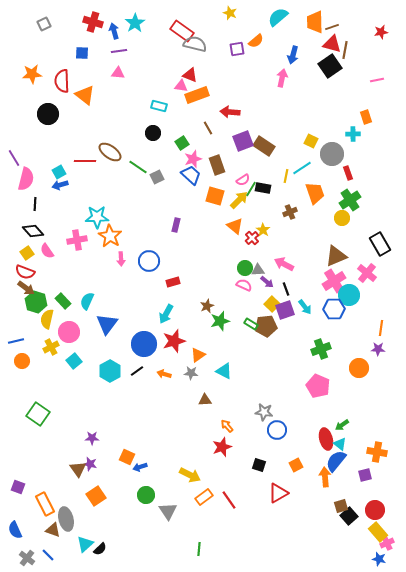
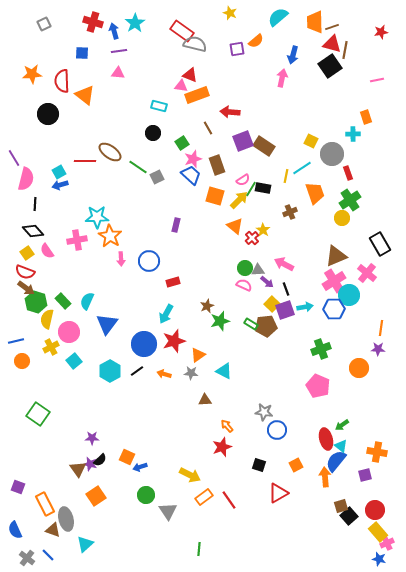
cyan arrow at (305, 307): rotated 63 degrees counterclockwise
cyan triangle at (340, 444): moved 1 px right, 2 px down
black semicircle at (100, 549): moved 89 px up
